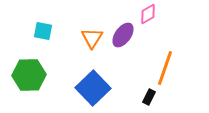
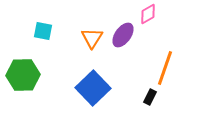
green hexagon: moved 6 px left
black rectangle: moved 1 px right
